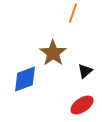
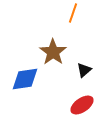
brown star: moved 1 px up
black triangle: moved 1 px left, 1 px up
blue diamond: rotated 12 degrees clockwise
